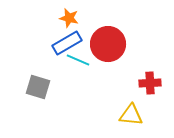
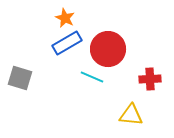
orange star: moved 4 px left; rotated 12 degrees clockwise
red circle: moved 5 px down
cyan line: moved 14 px right, 17 px down
red cross: moved 4 px up
gray square: moved 18 px left, 9 px up
